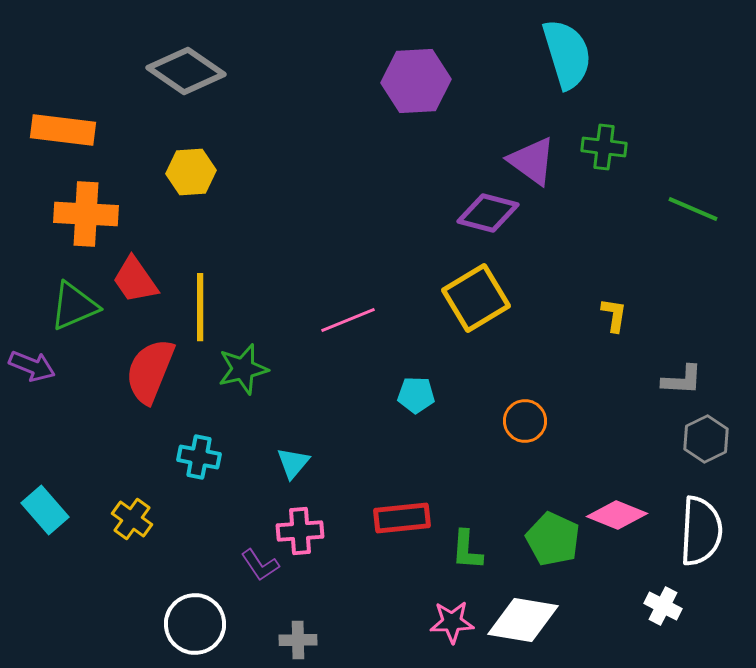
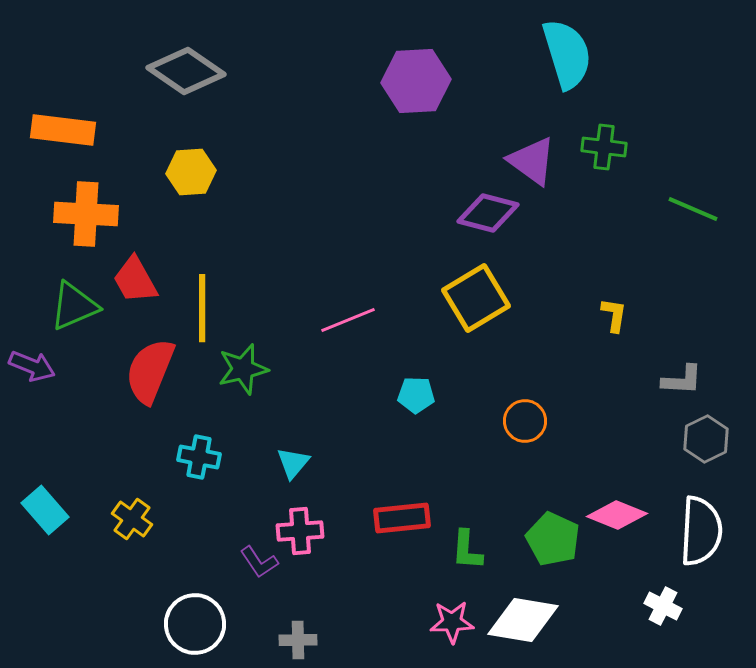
red trapezoid: rotated 6 degrees clockwise
yellow line: moved 2 px right, 1 px down
purple L-shape: moved 1 px left, 3 px up
